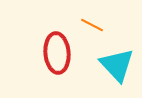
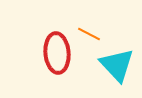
orange line: moved 3 px left, 9 px down
